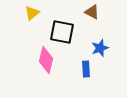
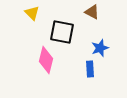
yellow triangle: rotated 35 degrees counterclockwise
blue rectangle: moved 4 px right
